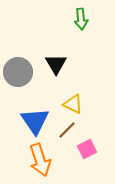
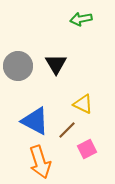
green arrow: rotated 85 degrees clockwise
gray circle: moved 6 px up
yellow triangle: moved 10 px right
blue triangle: rotated 28 degrees counterclockwise
orange arrow: moved 2 px down
